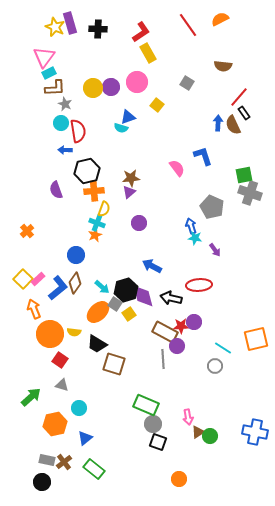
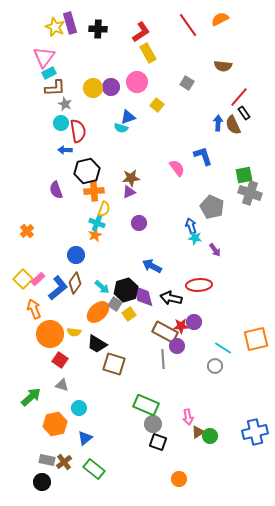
purple triangle at (129, 192): rotated 16 degrees clockwise
blue cross at (255, 432): rotated 25 degrees counterclockwise
